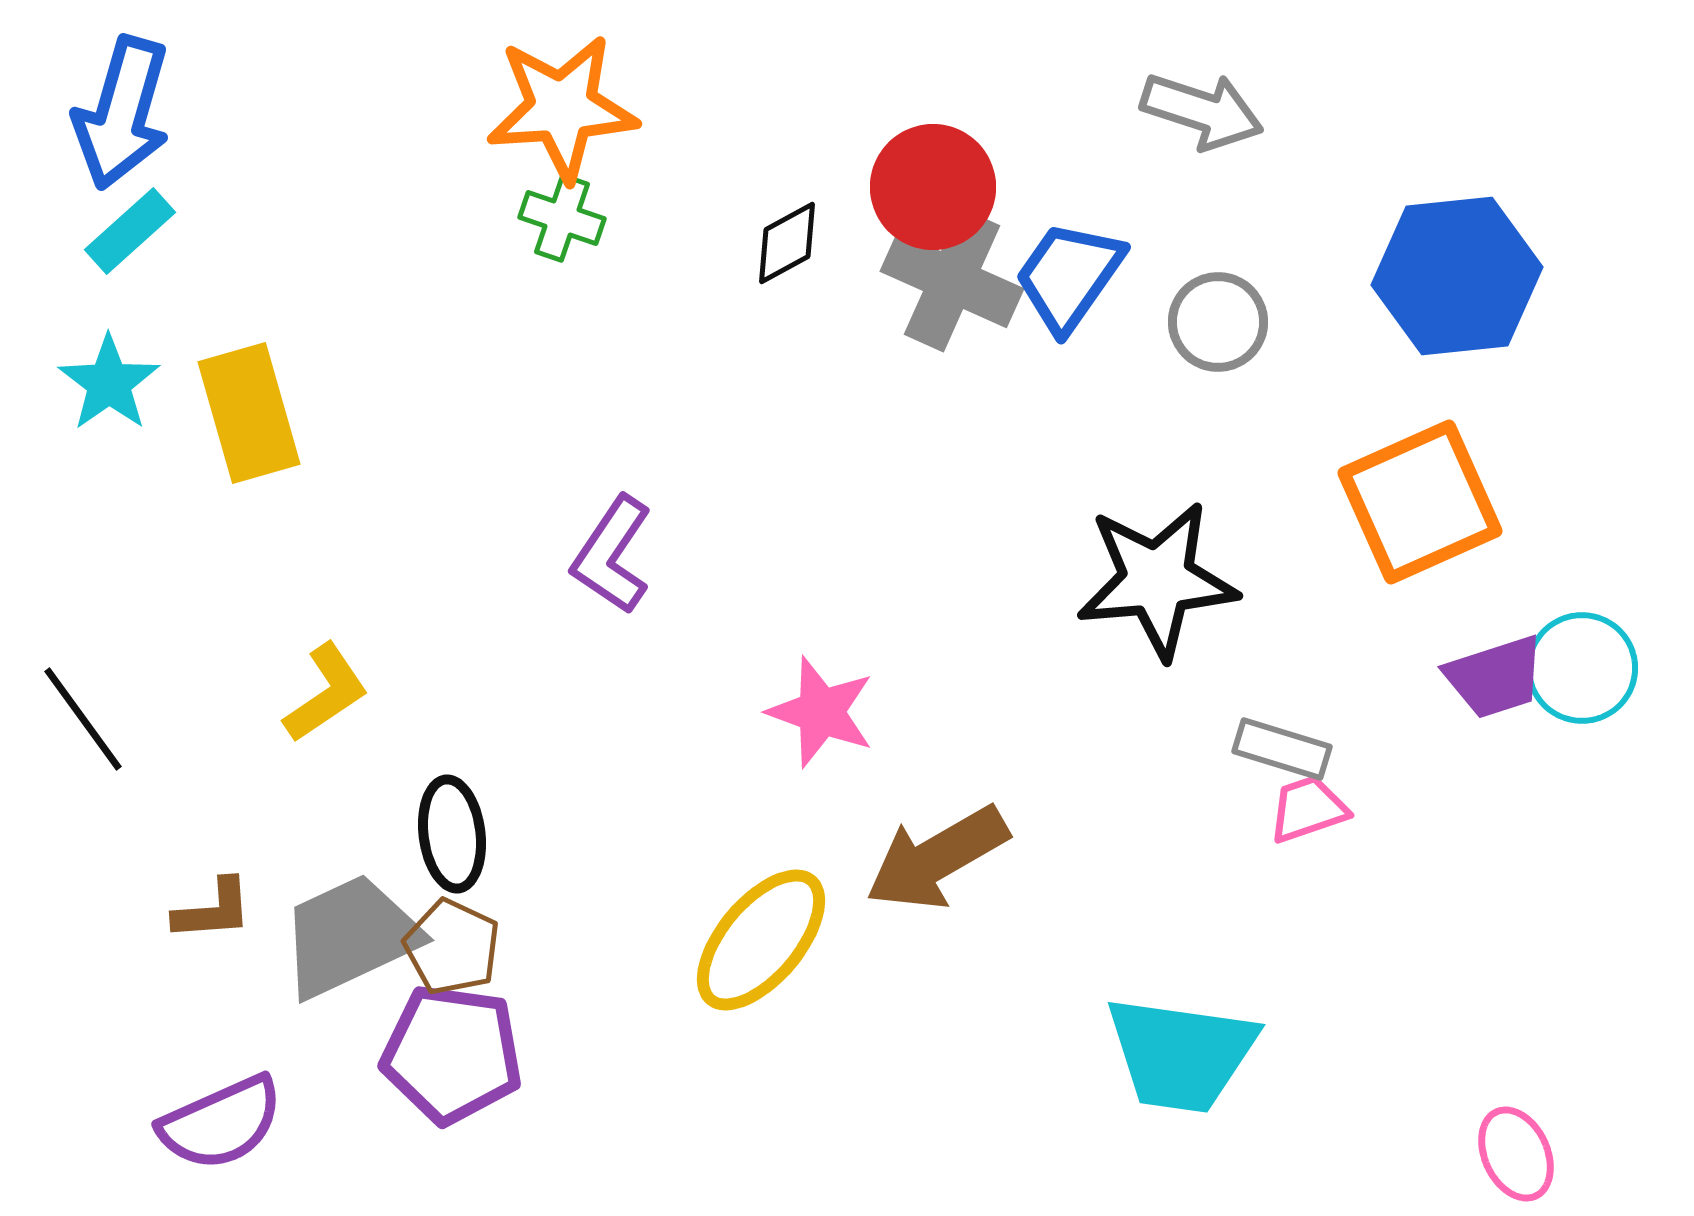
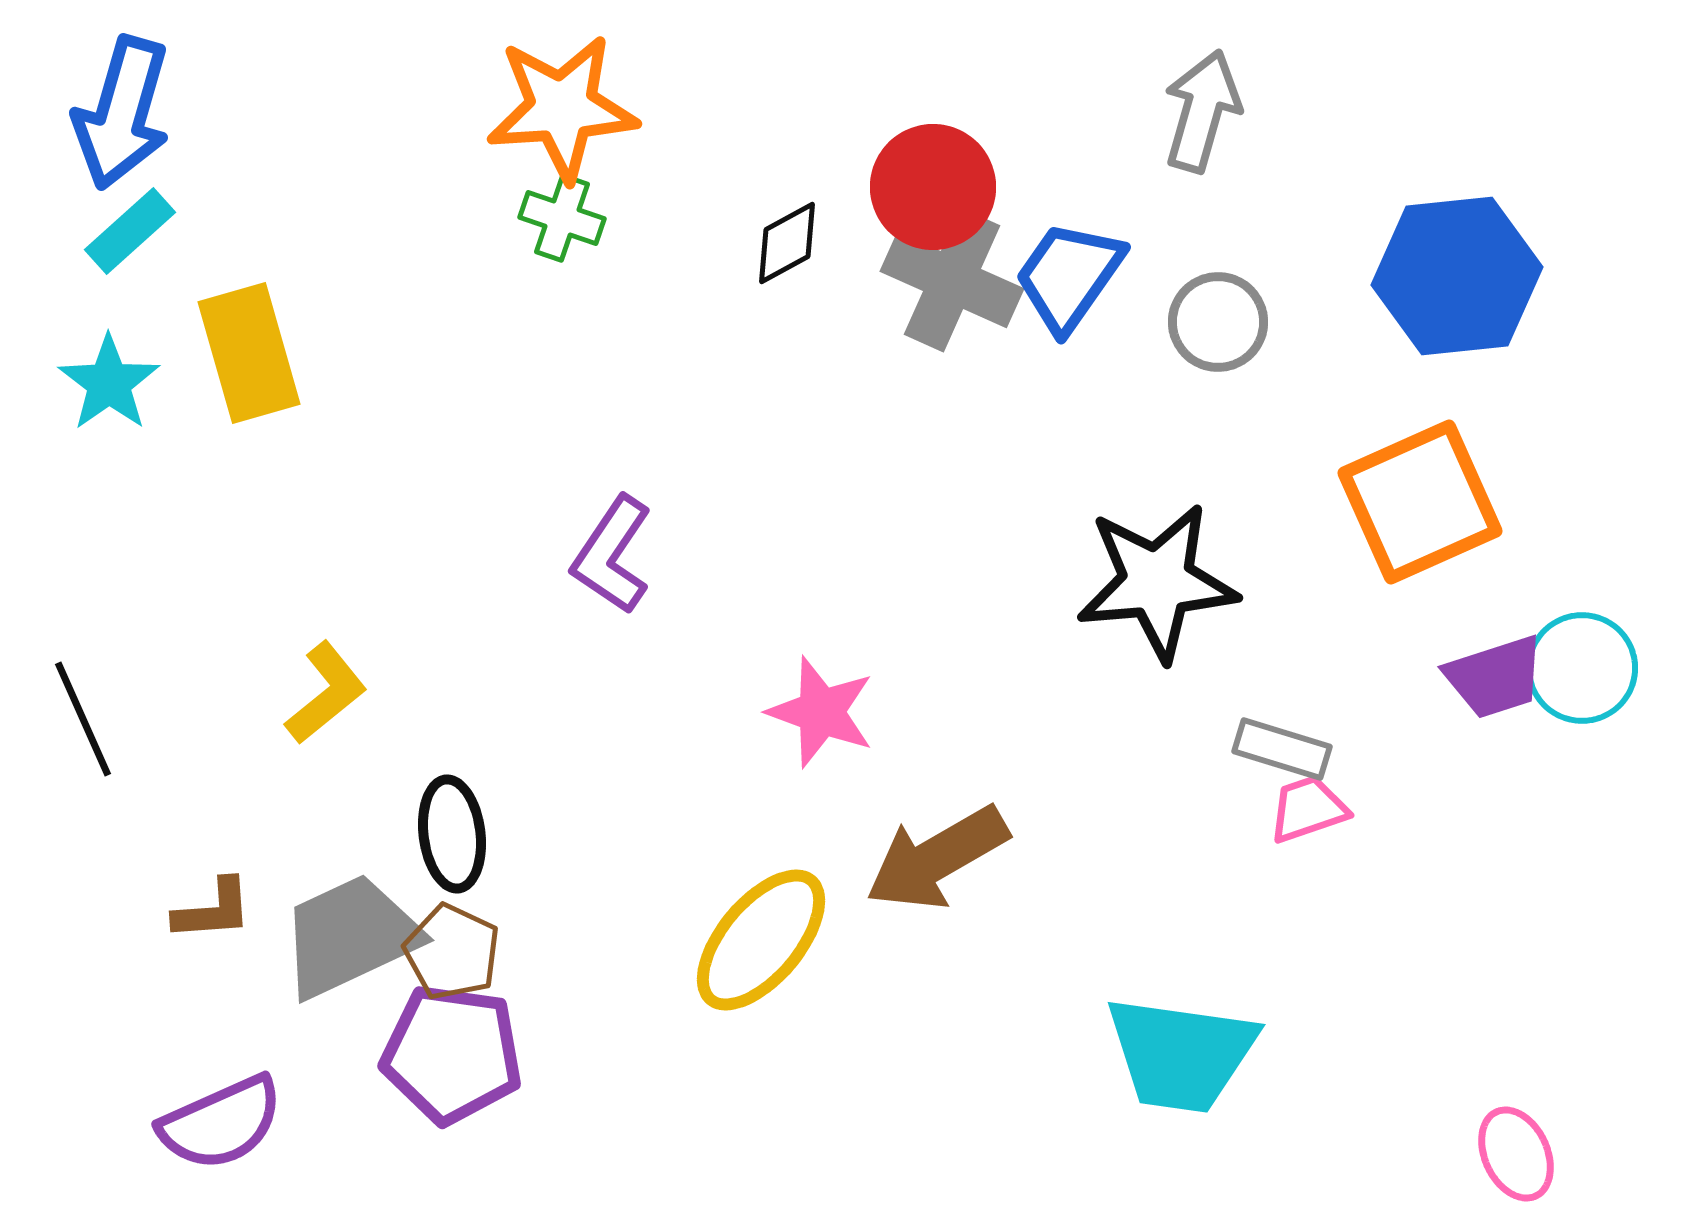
gray arrow: rotated 92 degrees counterclockwise
yellow rectangle: moved 60 px up
black star: moved 2 px down
yellow L-shape: rotated 5 degrees counterclockwise
black line: rotated 12 degrees clockwise
brown pentagon: moved 5 px down
